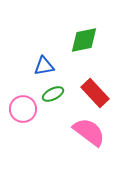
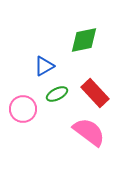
blue triangle: rotated 20 degrees counterclockwise
green ellipse: moved 4 px right
